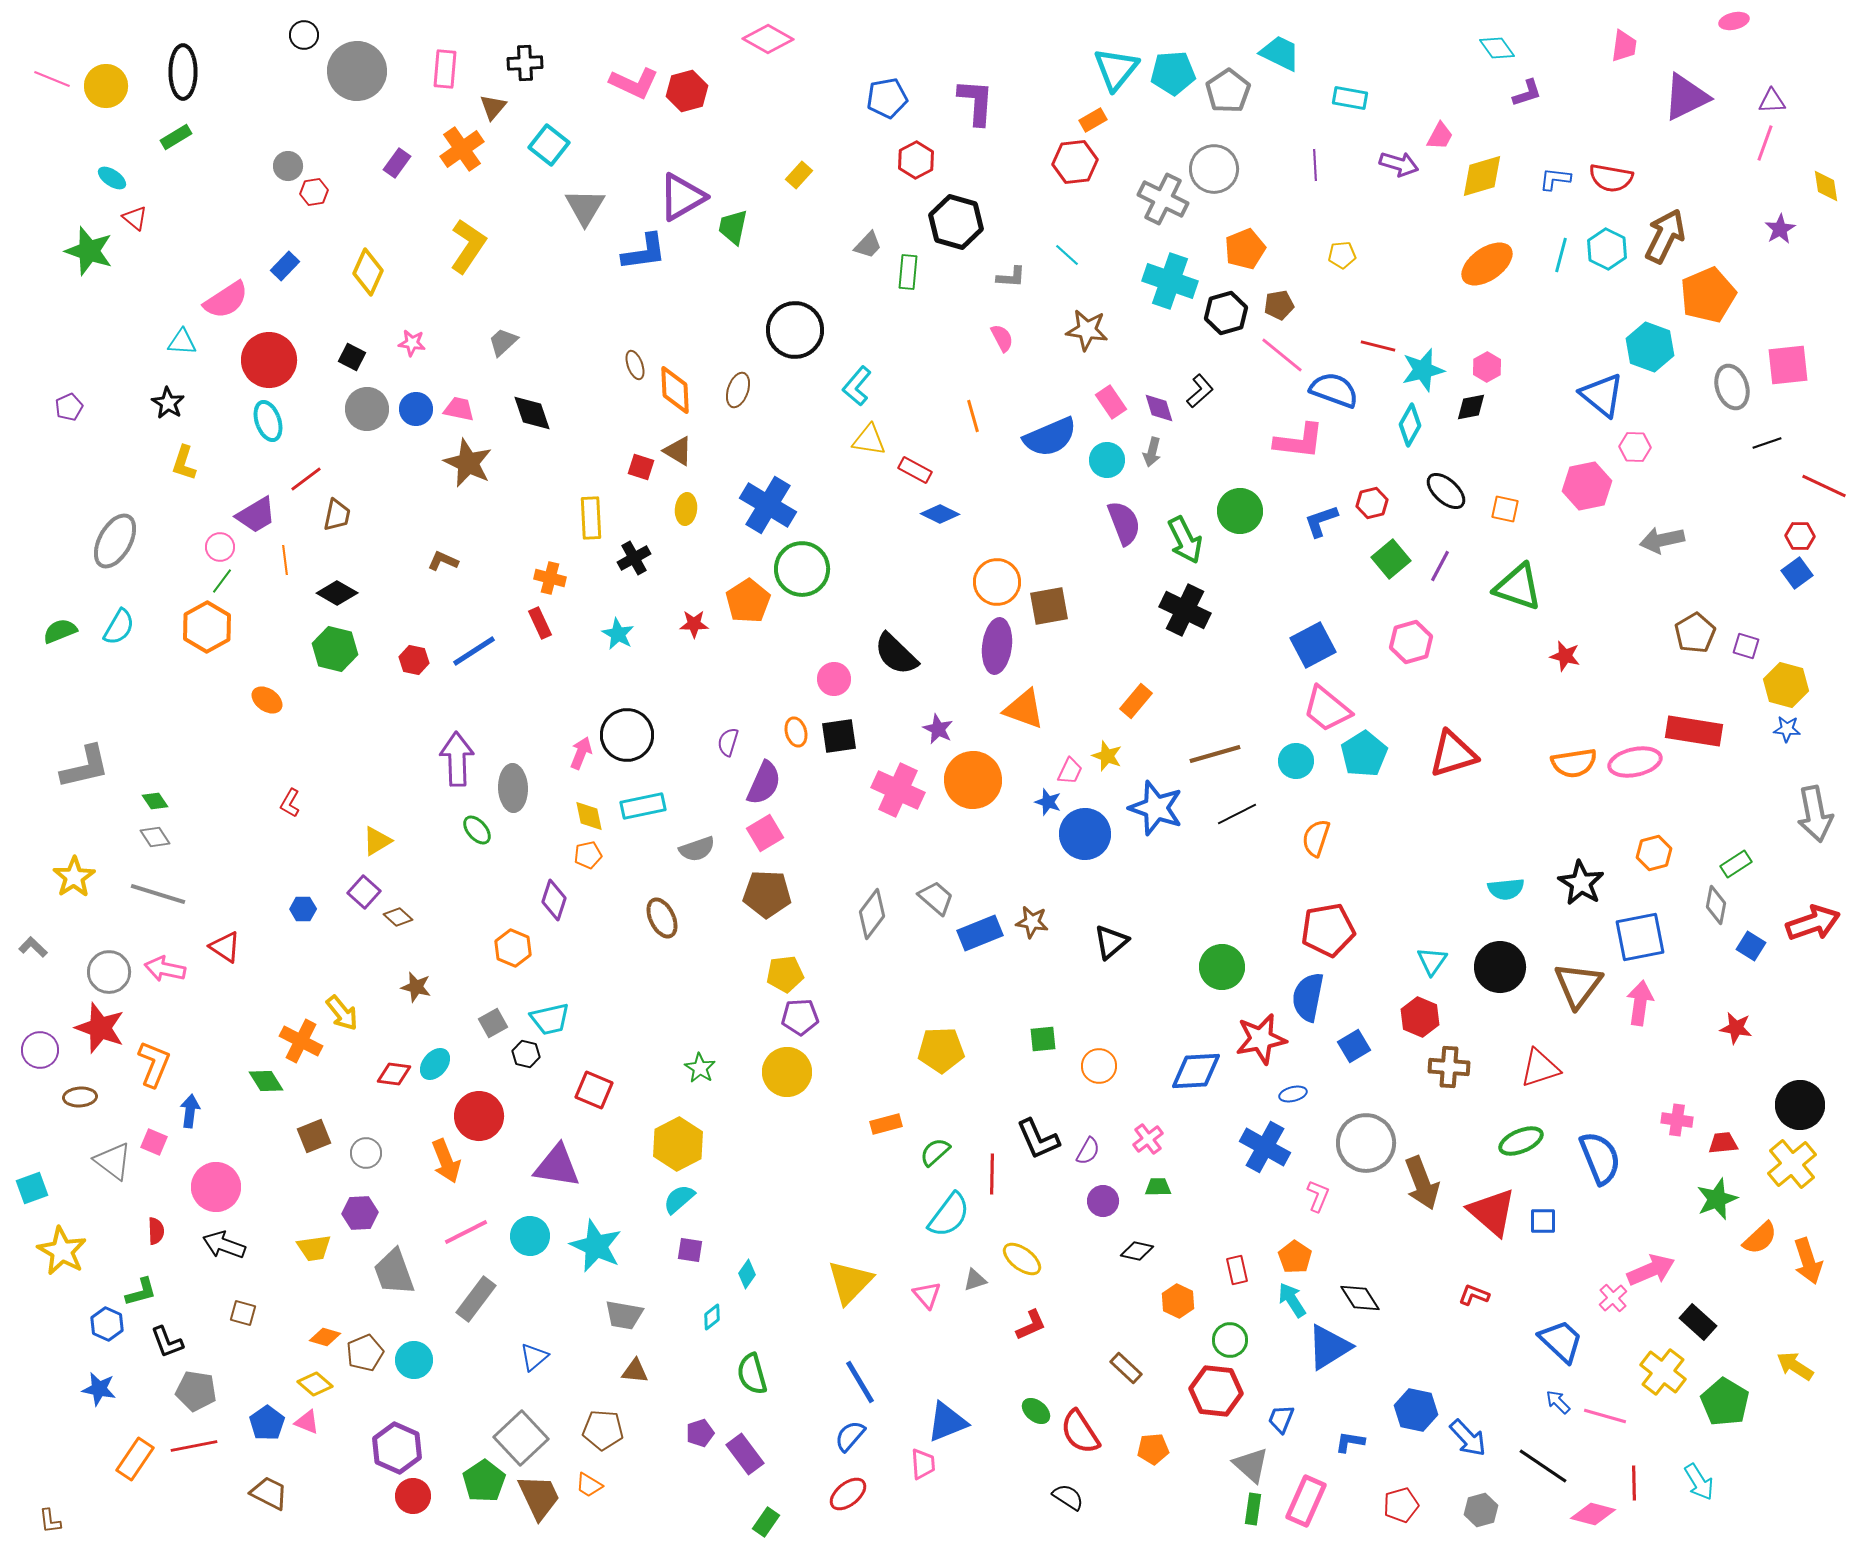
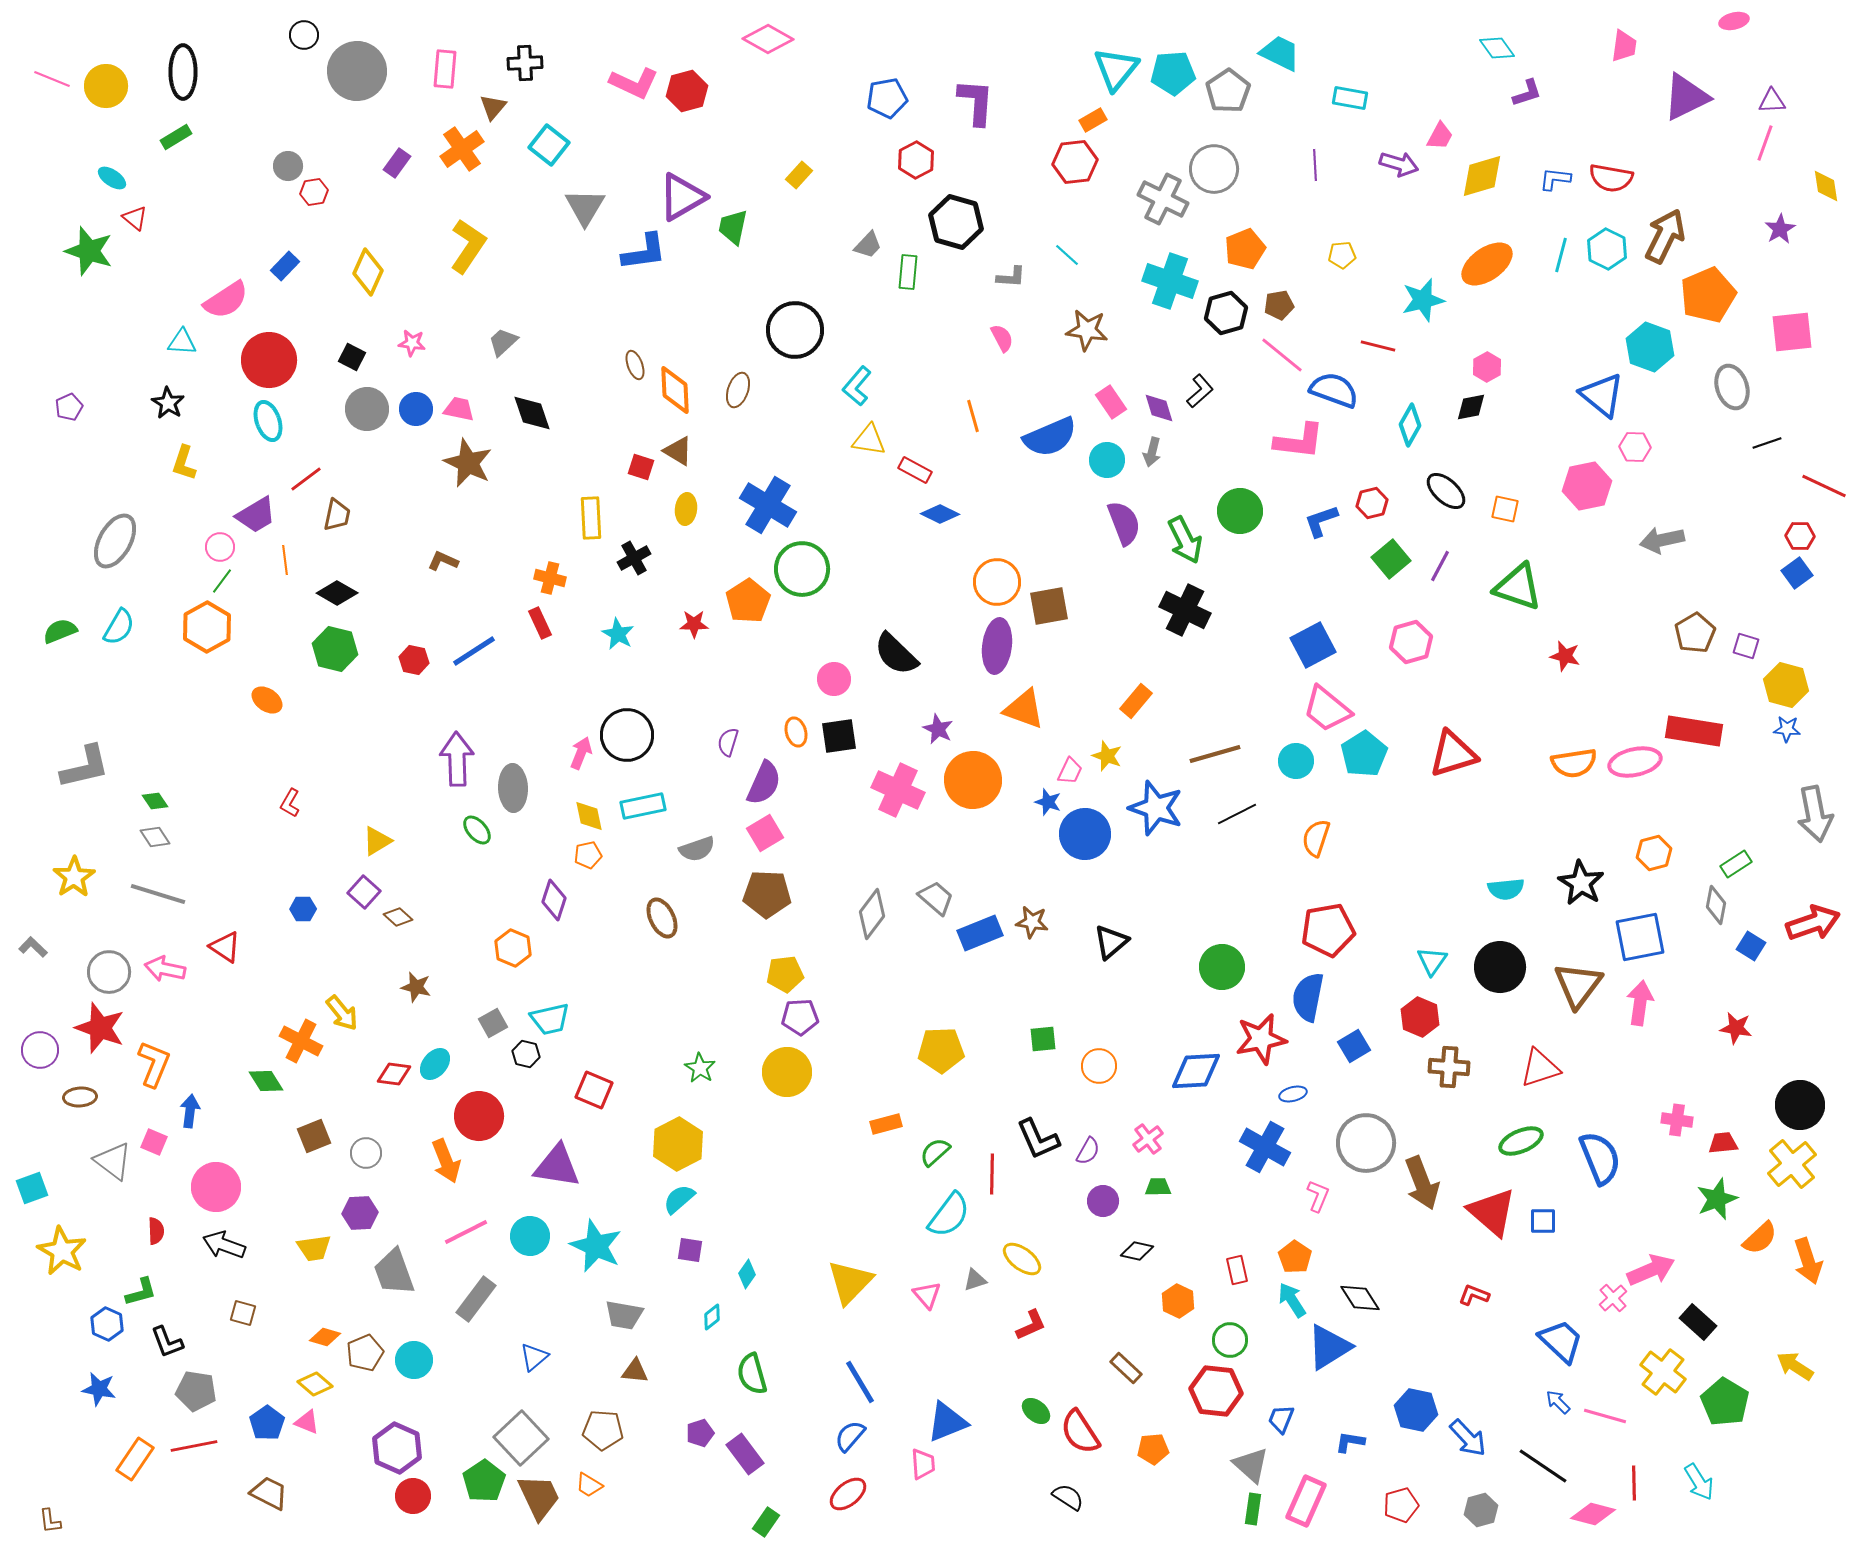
pink square at (1788, 365): moved 4 px right, 33 px up
cyan star at (1423, 370): moved 70 px up
